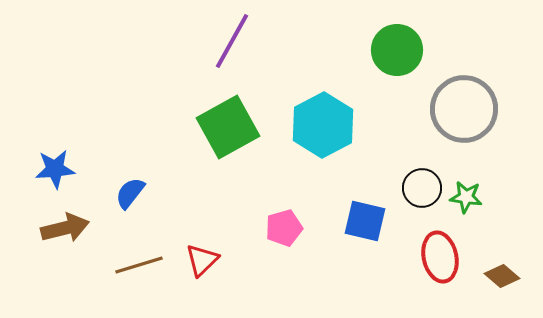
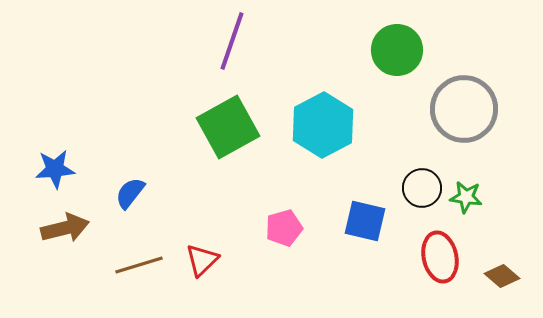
purple line: rotated 10 degrees counterclockwise
